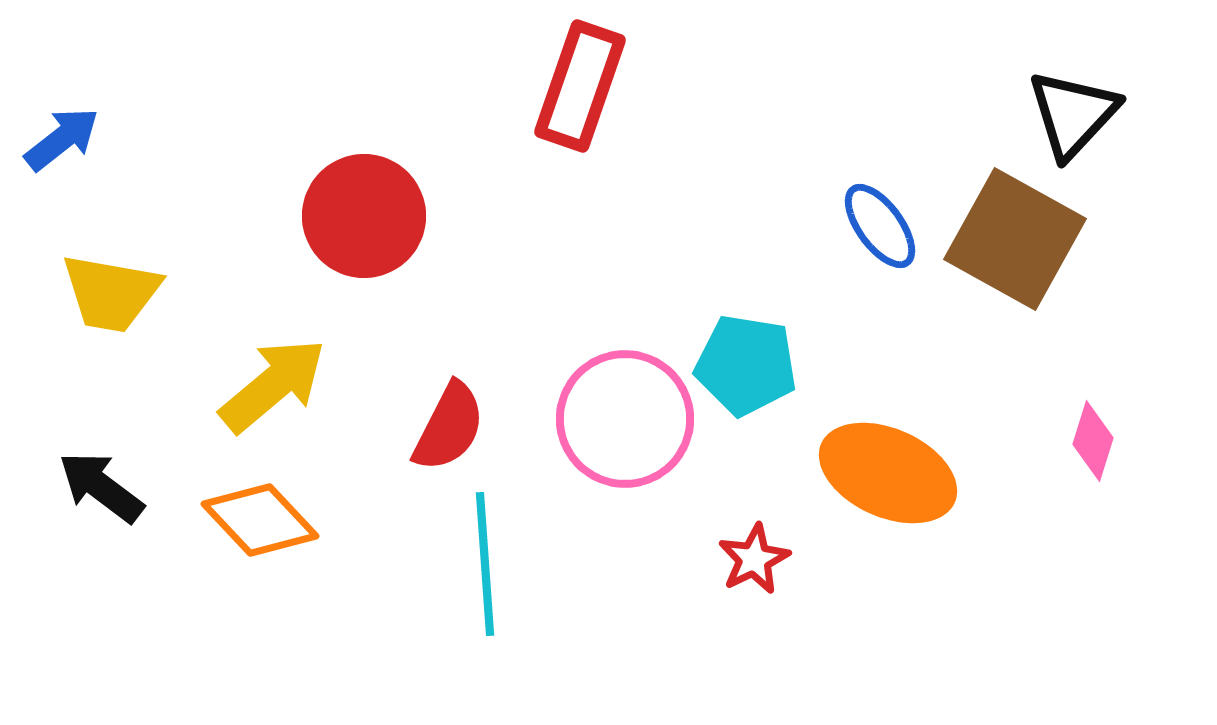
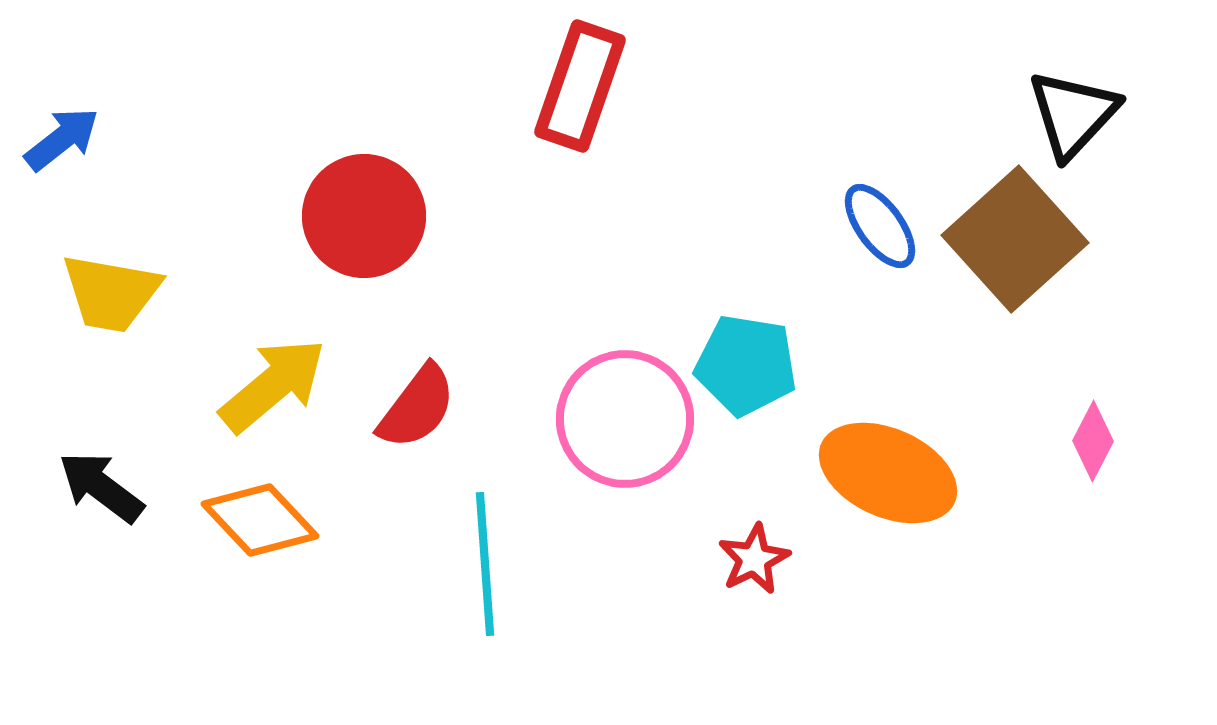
brown square: rotated 19 degrees clockwise
red semicircle: moved 32 px left, 20 px up; rotated 10 degrees clockwise
pink diamond: rotated 10 degrees clockwise
